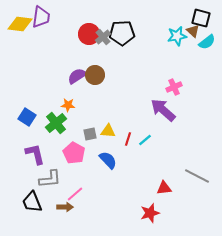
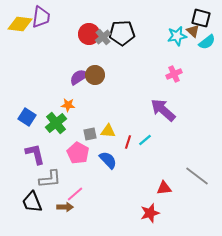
purple semicircle: moved 2 px right, 1 px down
pink cross: moved 13 px up
red line: moved 3 px down
pink pentagon: moved 4 px right
gray line: rotated 10 degrees clockwise
